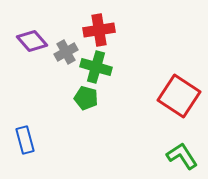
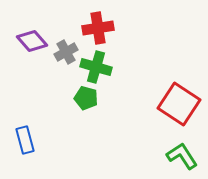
red cross: moved 1 px left, 2 px up
red square: moved 8 px down
